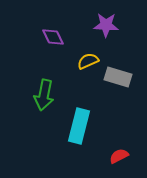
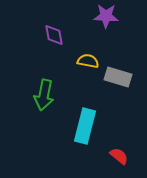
purple star: moved 9 px up
purple diamond: moved 1 px right, 2 px up; rotated 15 degrees clockwise
yellow semicircle: rotated 35 degrees clockwise
cyan rectangle: moved 6 px right
red semicircle: rotated 66 degrees clockwise
